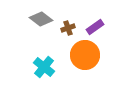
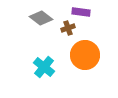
gray diamond: moved 1 px up
purple rectangle: moved 14 px left, 15 px up; rotated 42 degrees clockwise
